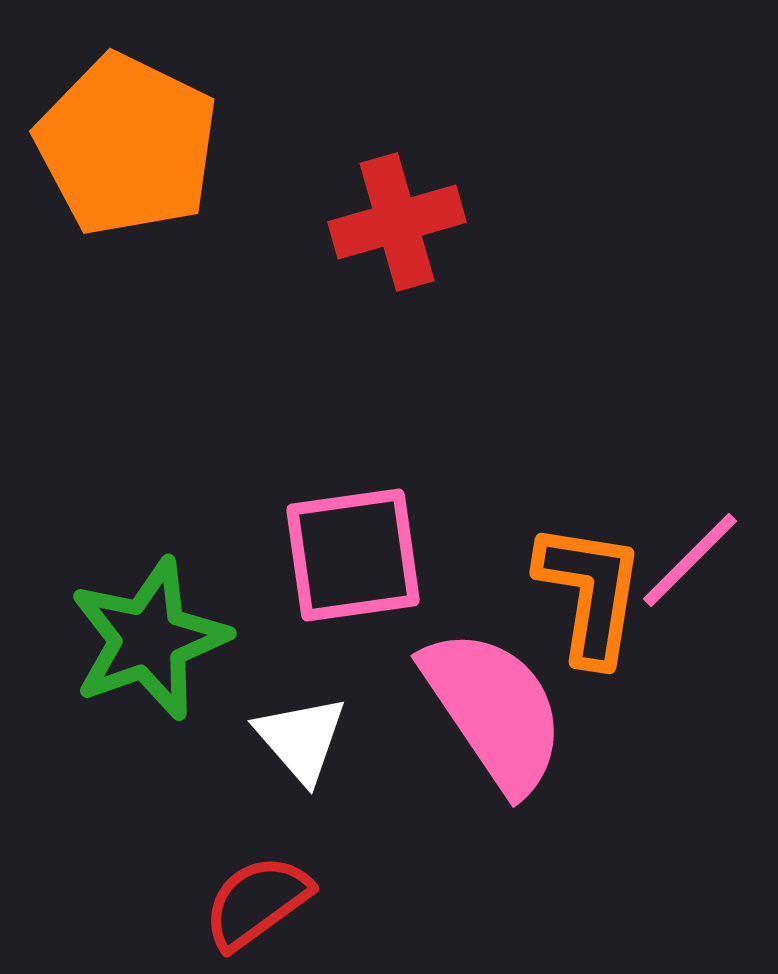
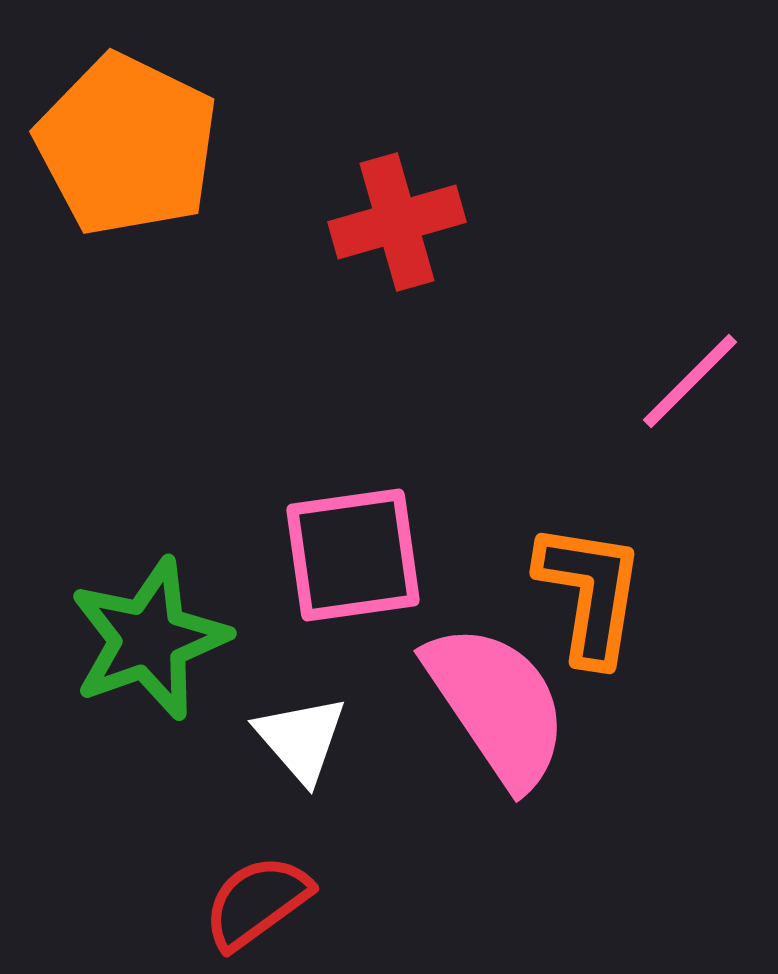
pink line: moved 179 px up
pink semicircle: moved 3 px right, 5 px up
